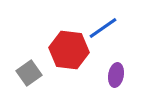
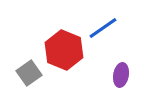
red hexagon: moved 5 px left; rotated 15 degrees clockwise
purple ellipse: moved 5 px right
